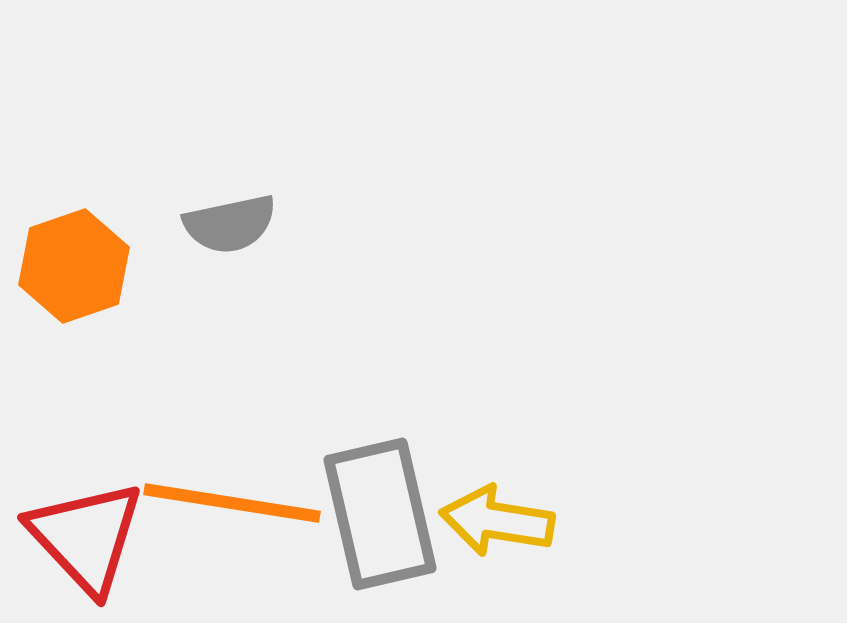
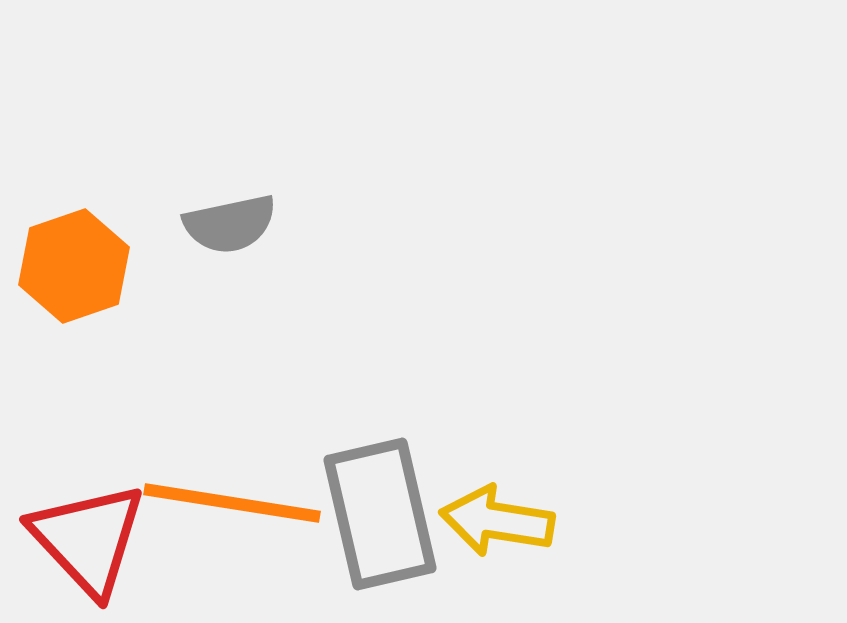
red triangle: moved 2 px right, 2 px down
